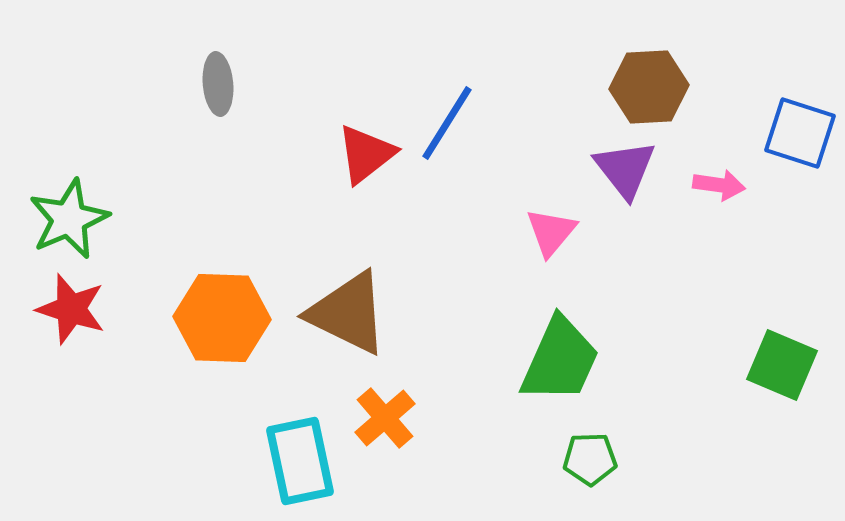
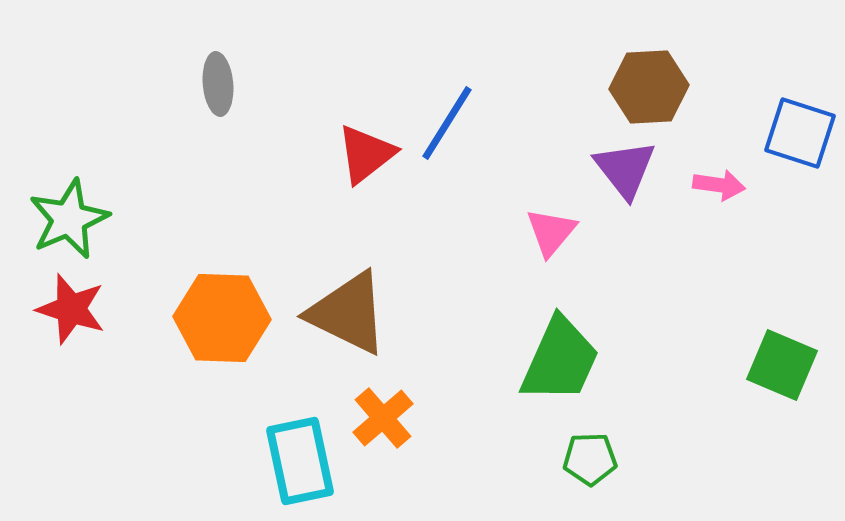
orange cross: moved 2 px left
